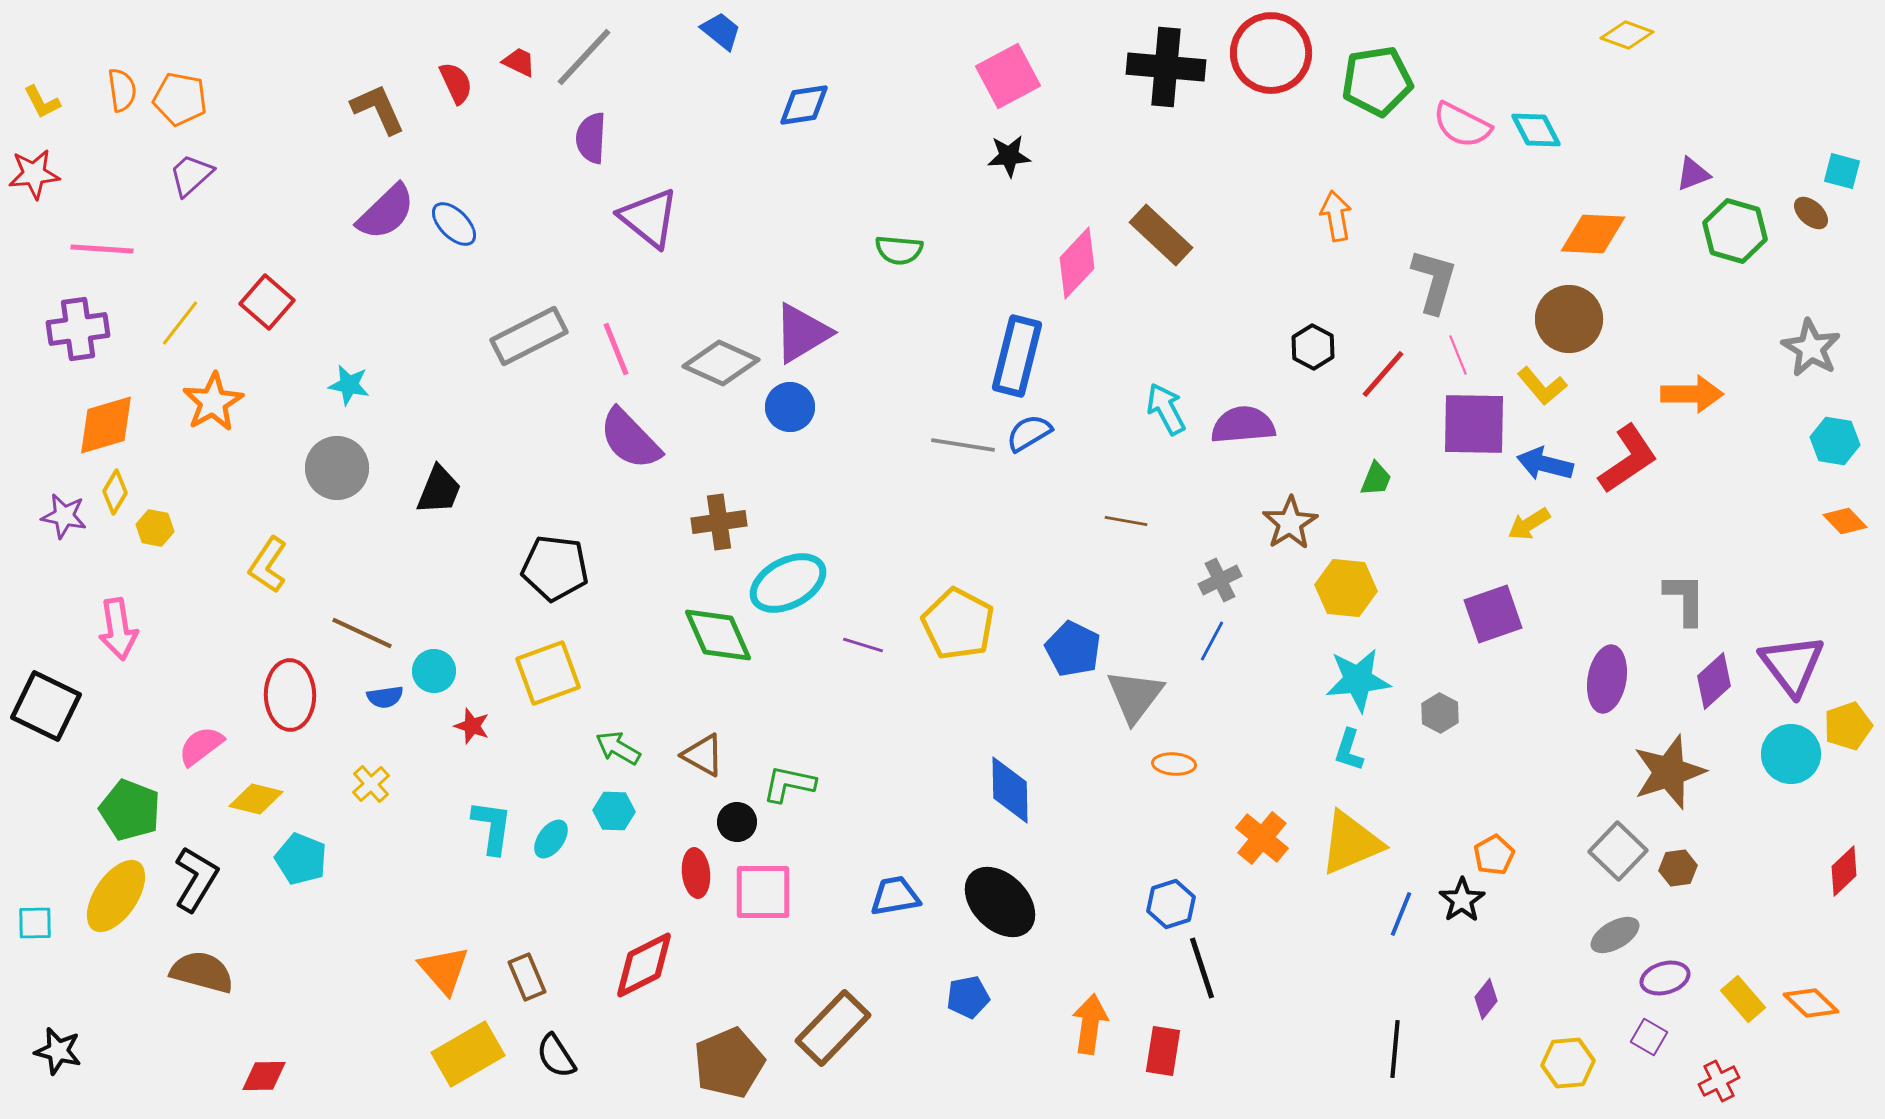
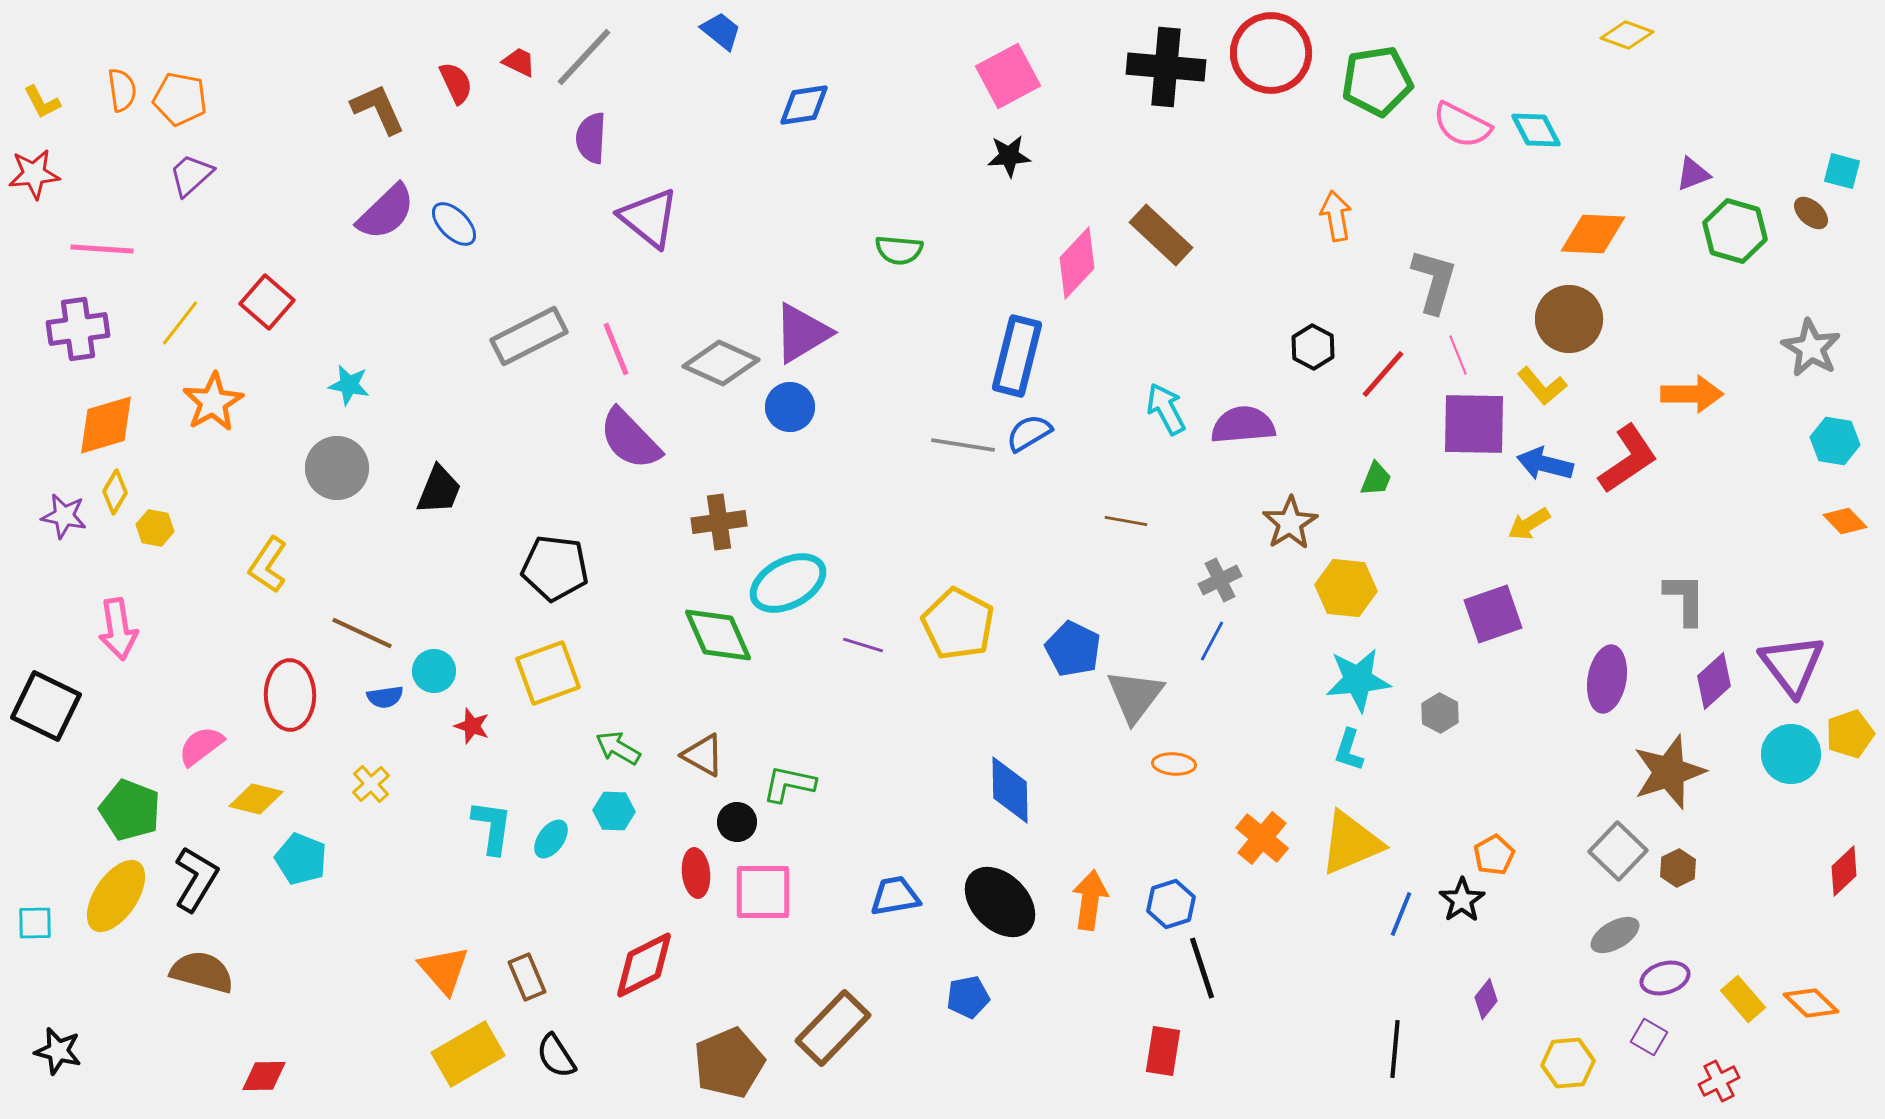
yellow pentagon at (1848, 726): moved 2 px right, 8 px down
brown hexagon at (1678, 868): rotated 18 degrees counterclockwise
orange arrow at (1090, 1024): moved 124 px up
